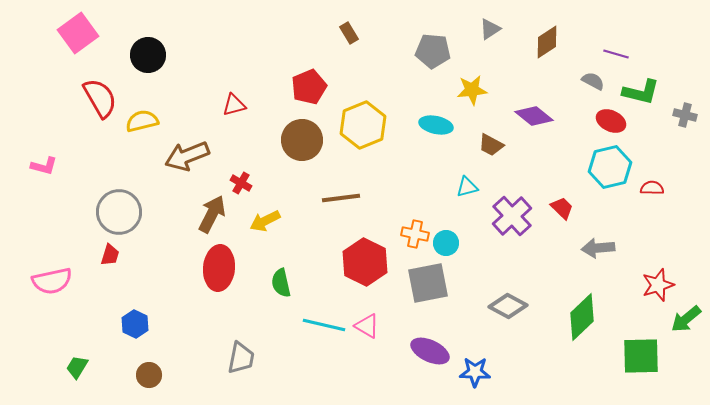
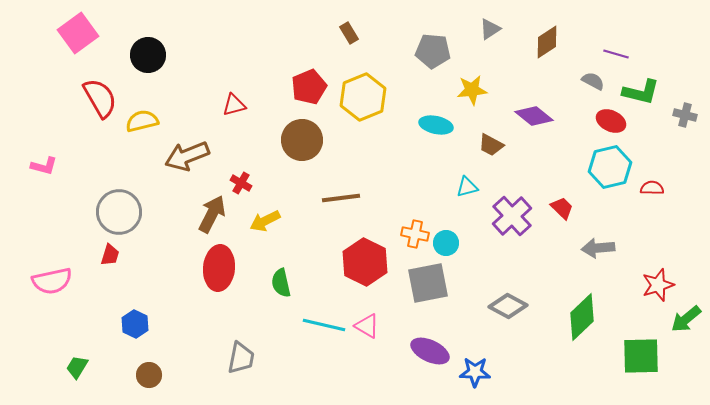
yellow hexagon at (363, 125): moved 28 px up
